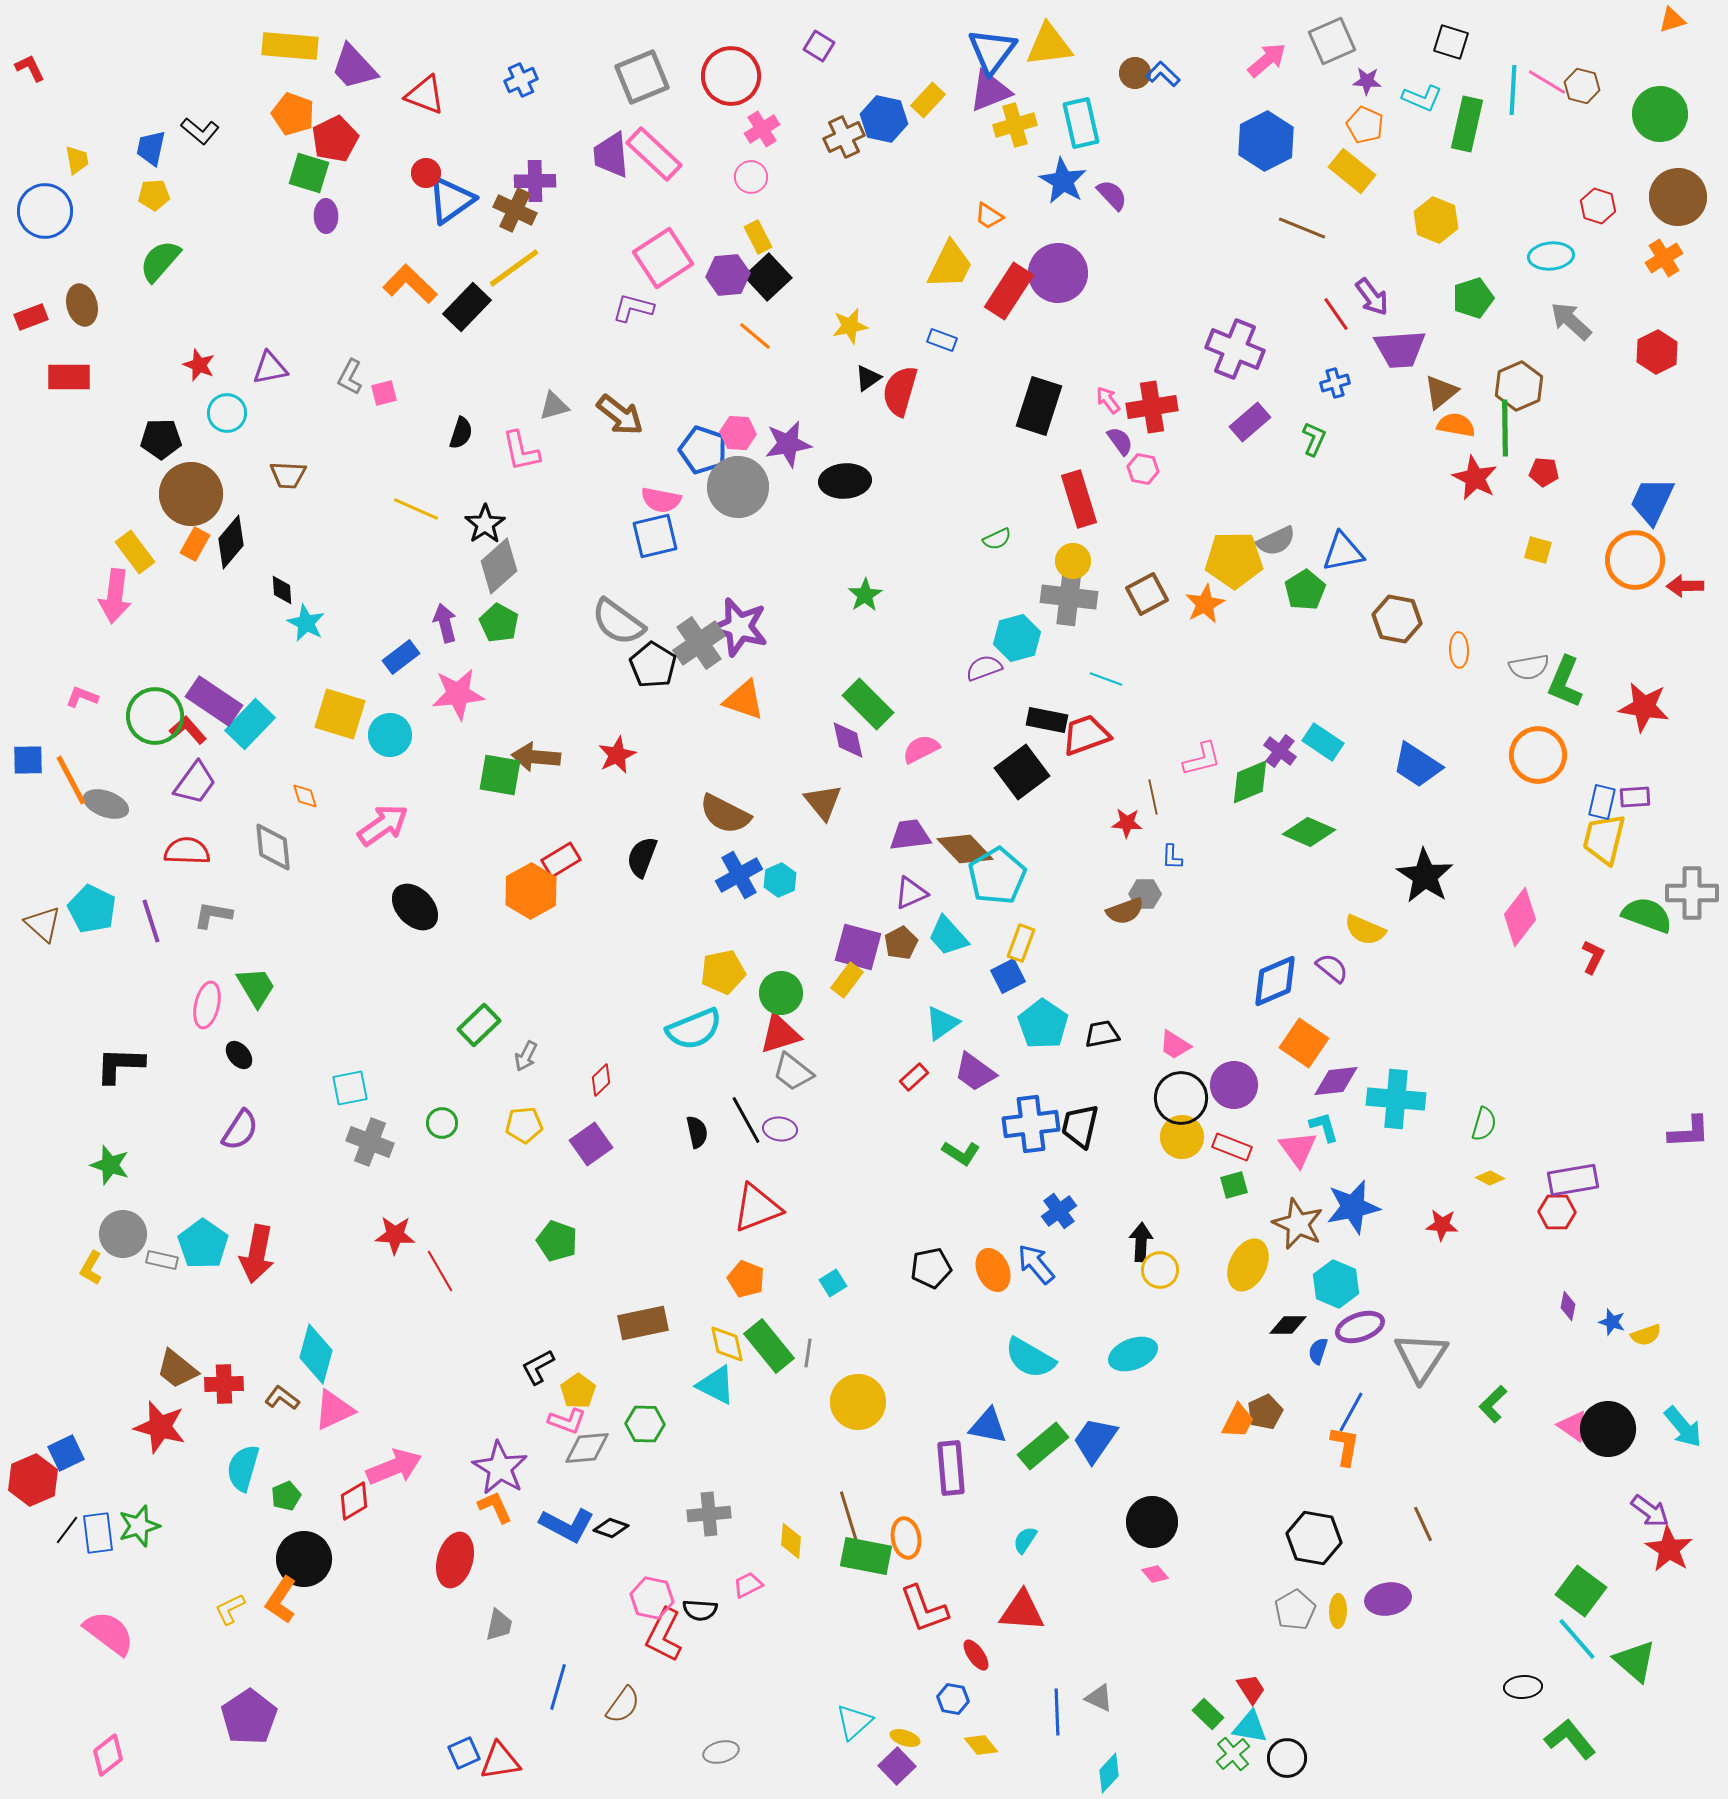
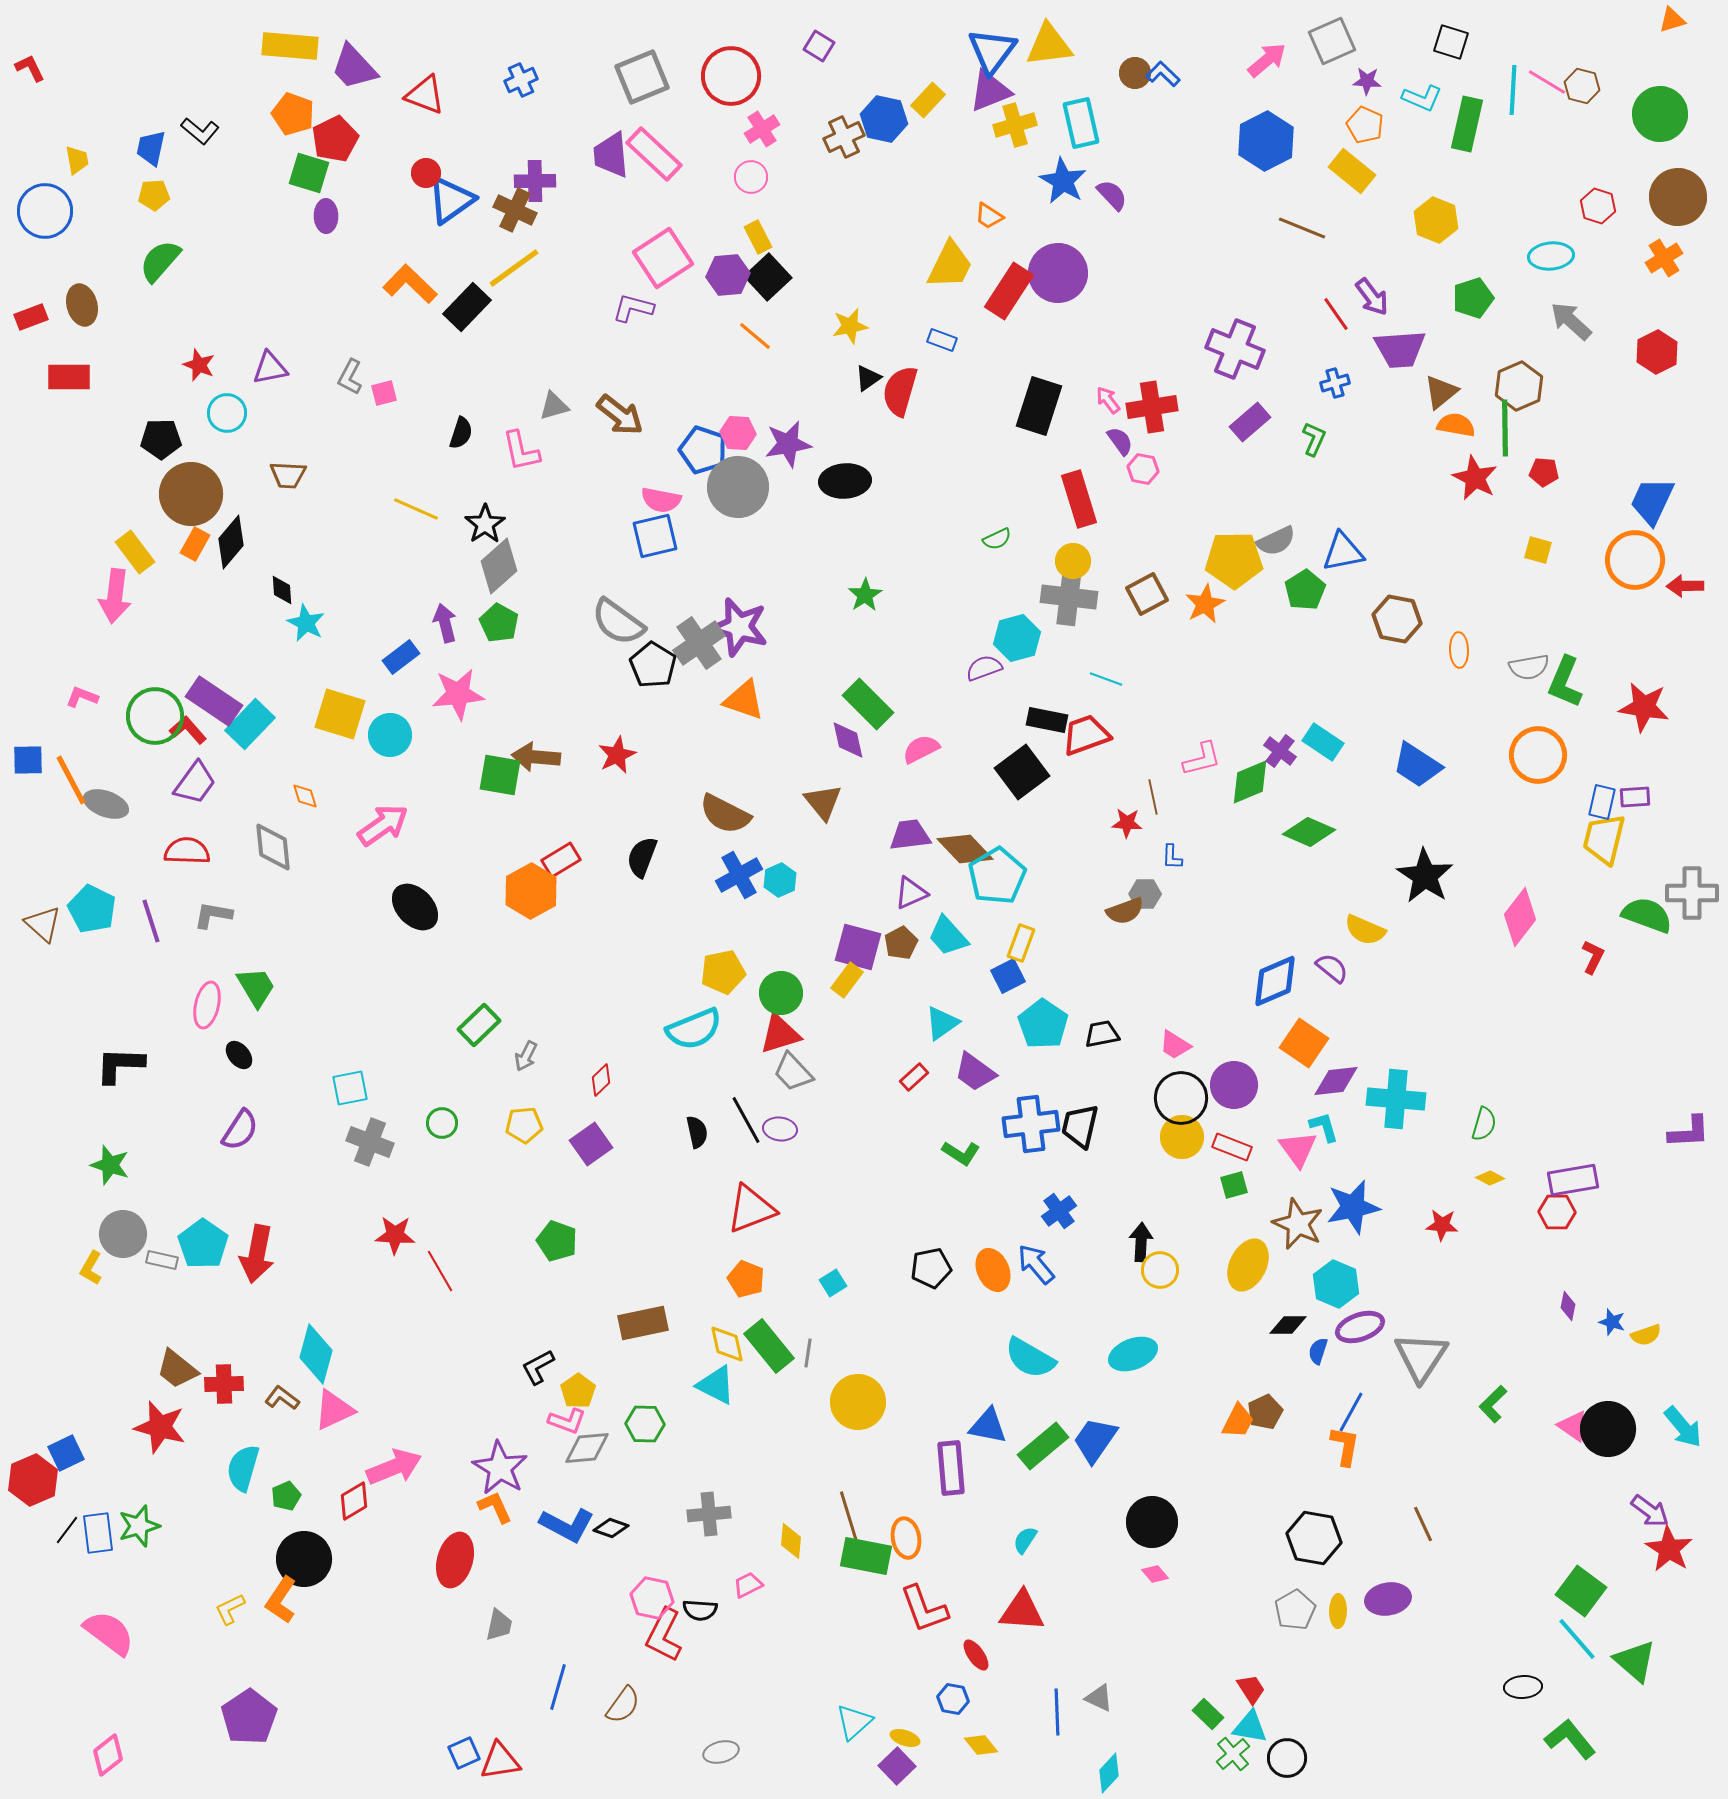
gray trapezoid at (793, 1072): rotated 9 degrees clockwise
red triangle at (757, 1208): moved 6 px left, 1 px down
